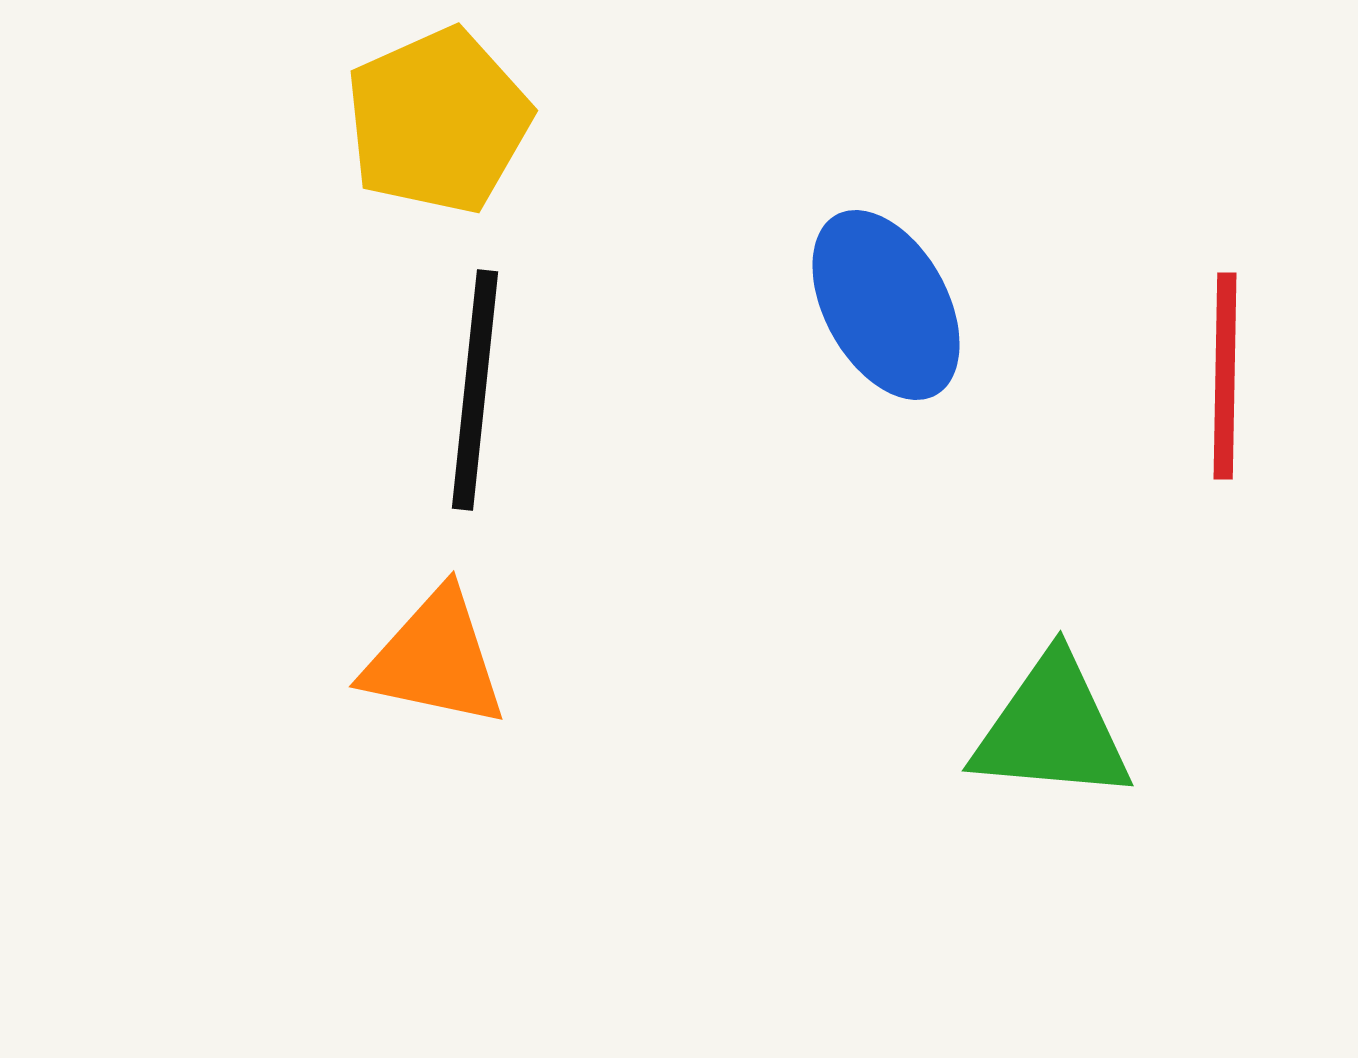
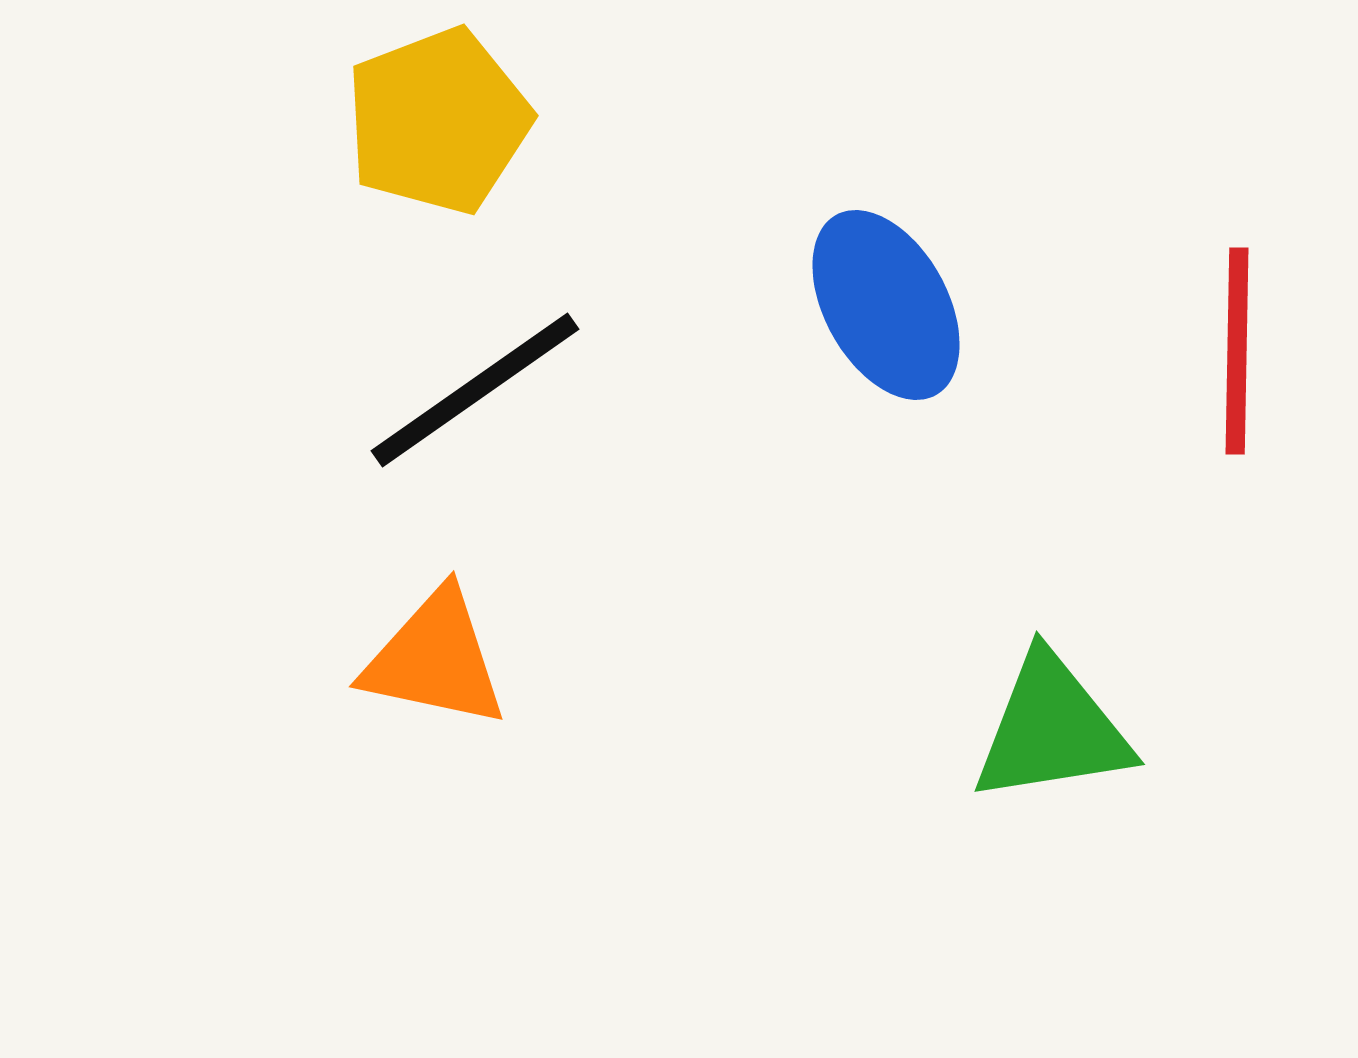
yellow pentagon: rotated 3 degrees clockwise
red line: moved 12 px right, 25 px up
black line: rotated 49 degrees clockwise
green triangle: rotated 14 degrees counterclockwise
